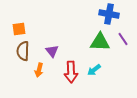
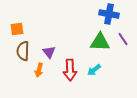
orange square: moved 2 px left
purple triangle: moved 3 px left, 1 px down
red arrow: moved 1 px left, 2 px up
